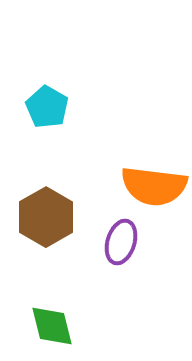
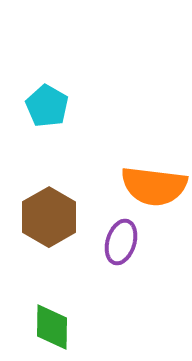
cyan pentagon: moved 1 px up
brown hexagon: moved 3 px right
green diamond: moved 1 px down; rotated 15 degrees clockwise
